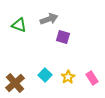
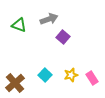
purple square: rotated 24 degrees clockwise
yellow star: moved 3 px right, 2 px up; rotated 16 degrees clockwise
